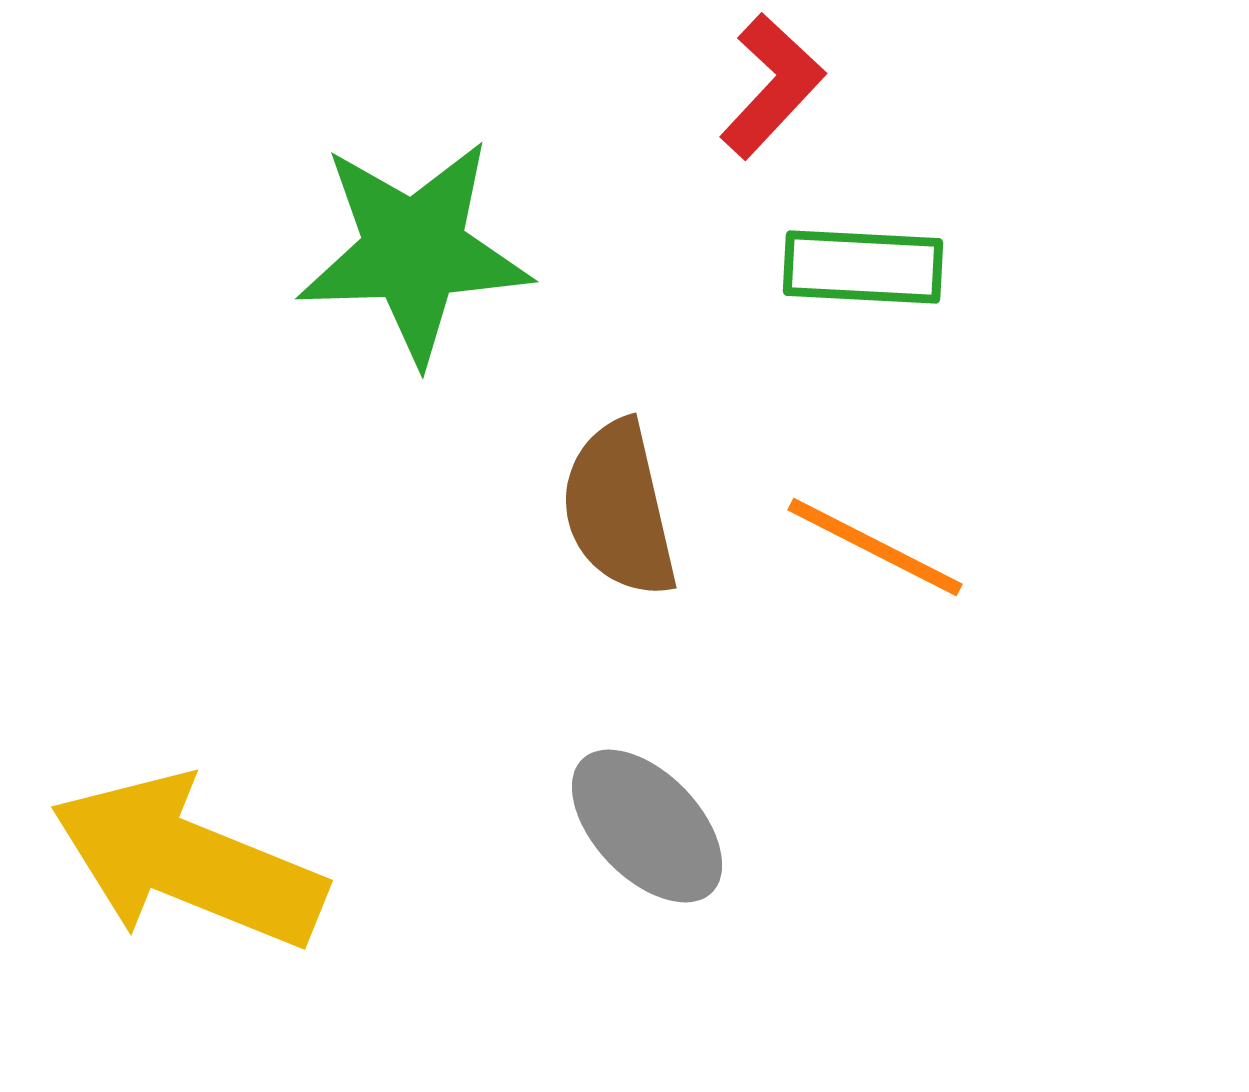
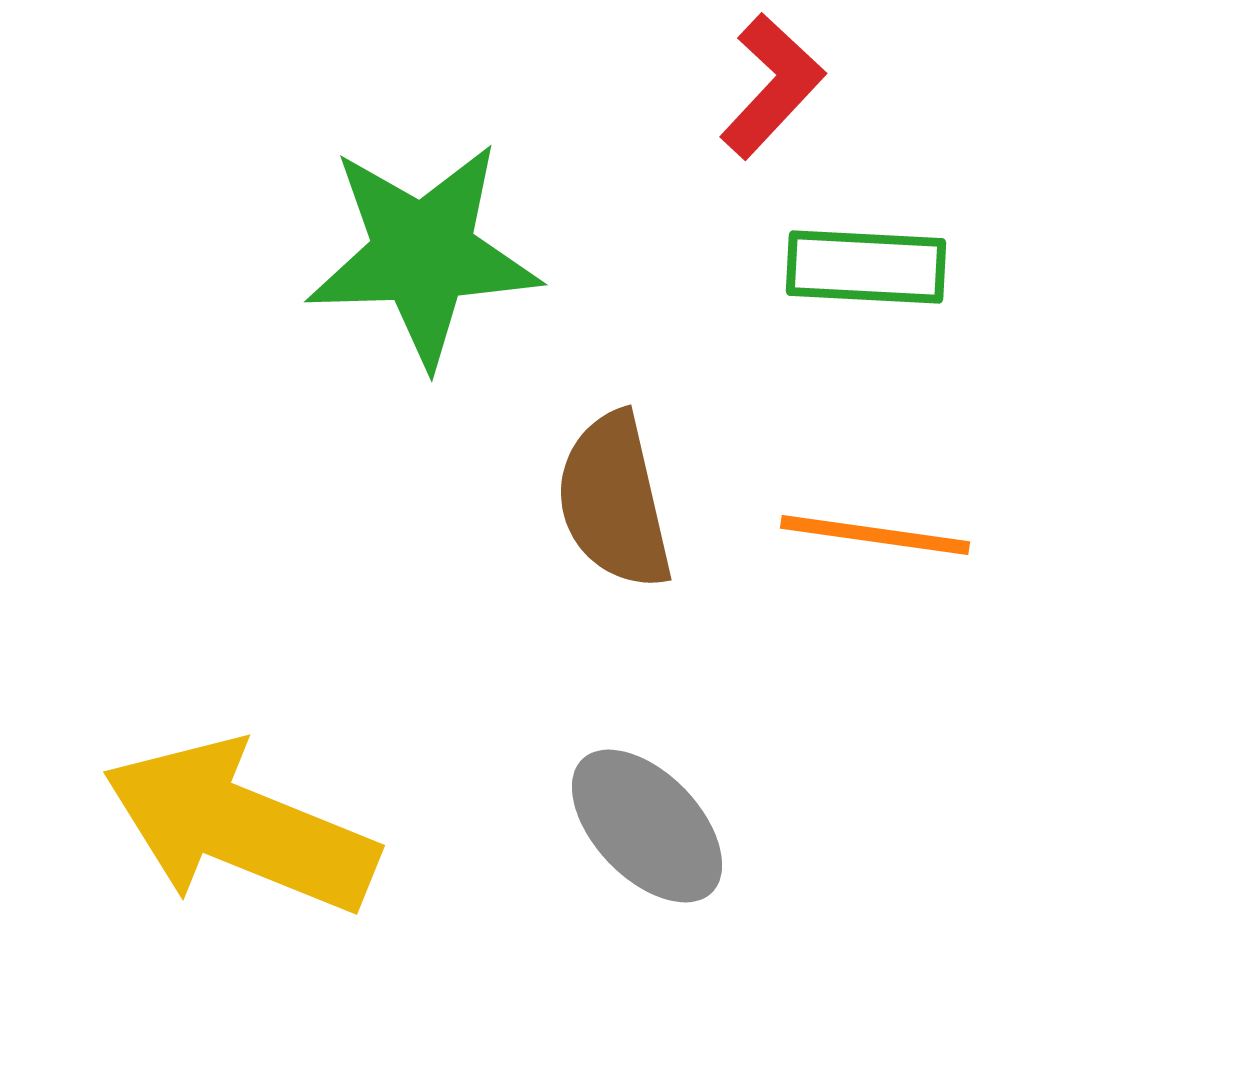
green star: moved 9 px right, 3 px down
green rectangle: moved 3 px right
brown semicircle: moved 5 px left, 8 px up
orange line: moved 12 px up; rotated 19 degrees counterclockwise
yellow arrow: moved 52 px right, 35 px up
